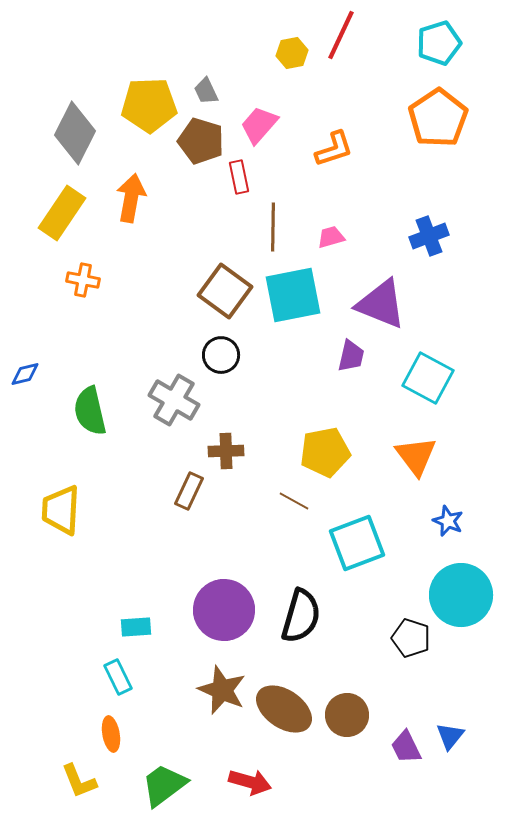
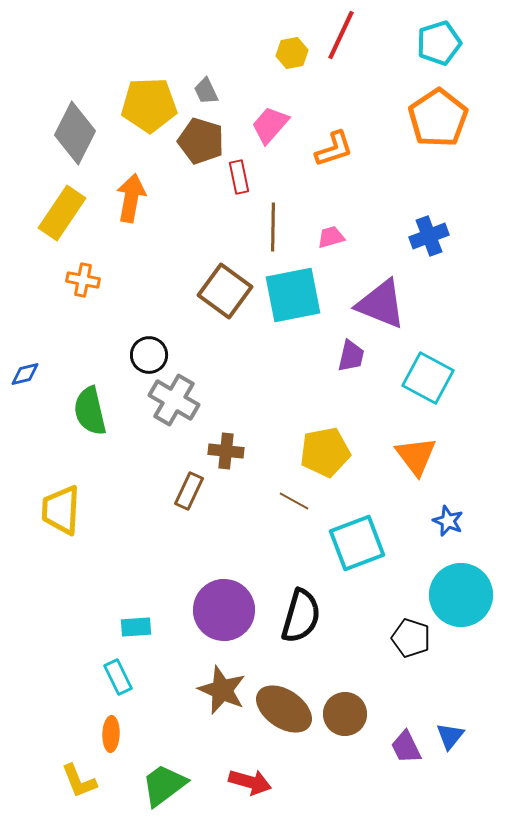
pink trapezoid at (259, 125): moved 11 px right
black circle at (221, 355): moved 72 px left
brown cross at (226, 451): rotated 8 degrees clockwise
brown circle at (347, 715): moved 2 px left, 1 px up
orange ellipse at (111, 734): rotated 12 degrees clockwise
